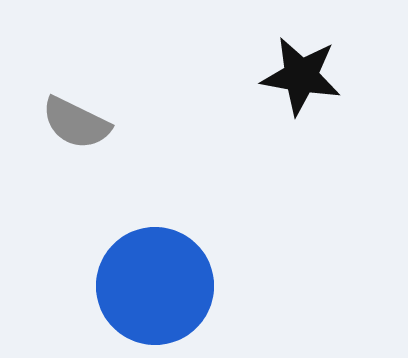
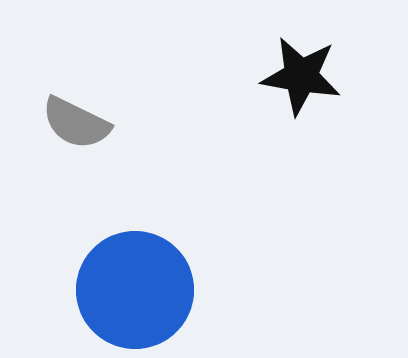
blue circle: moved 20 px left, 4 px down
